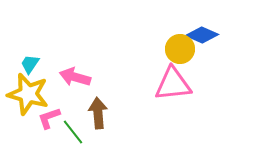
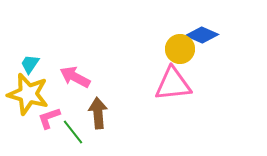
pink arrow: rotated 12 degrees clockwise
